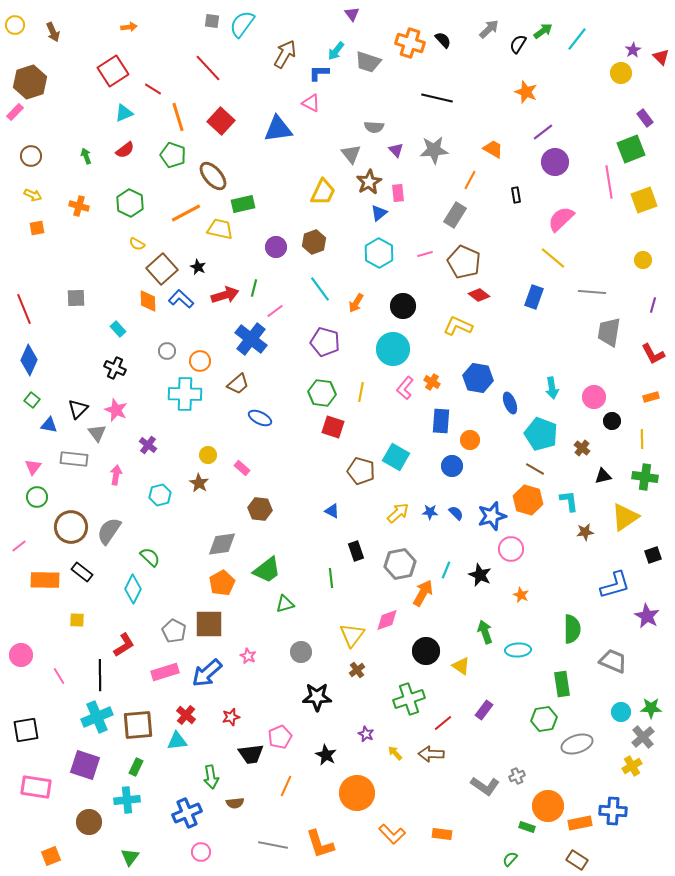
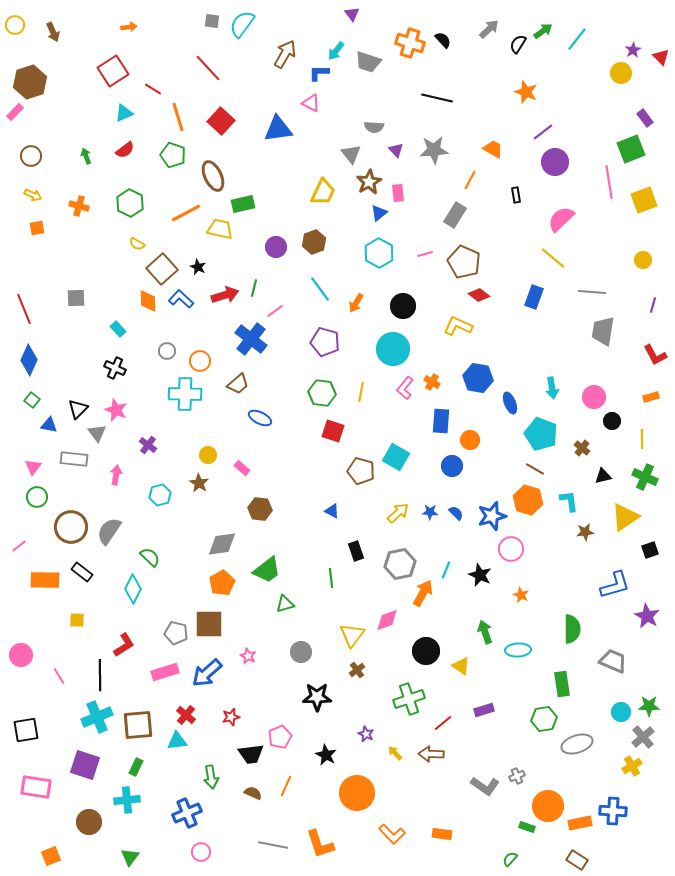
brown ellipse at (213, 176): rotated 16 degrees clockwise
gray trapezoid at (609, 332): moved 6 px left, 1 px up
red L-shape at (653, 354): moved 2 px right, 1 px down
red square at (333, 427): moved 4 px down
green cross at (645, 477): rotated 15 degrees clockwise
black square at (653, 555): moved 3 px left, 5 px up
gray pentagon at (174, 631): moved 2 px right, 2 px down; rotated 15 degrees counterclockwise
green star at (651, 708): moved 2 px left, 2 px up
purple rectangle at (484, 710): rotated 36 degrees clockwise
brown semicircle at (235, 803): moved 18 px right, 10 px up; rotated 150 degrees counterclockwise
